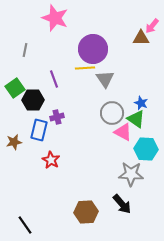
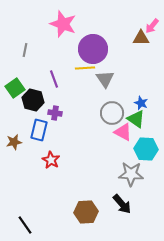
pink star: moved 8 px right, 6 px down
black hexagon: rotated 15 degrees clockwise
purple cross: moved 2 px left, 4 px up; rotated 24 degrees clockwise
